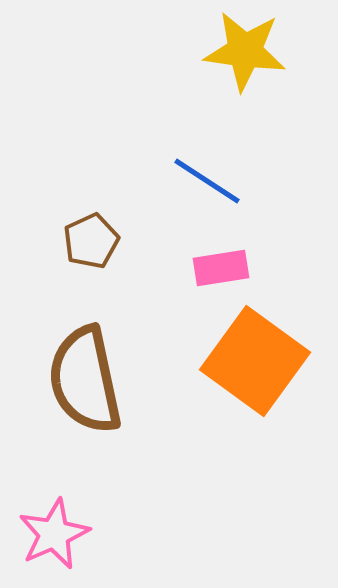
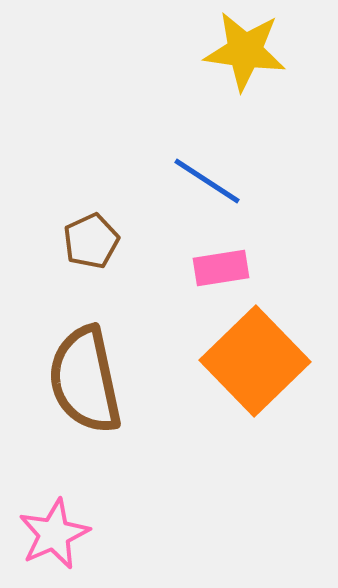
orange square: rotated 10 degrees clockwise
